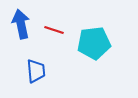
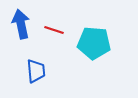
cyan pentagon: rotated 12 degrees clockwise
